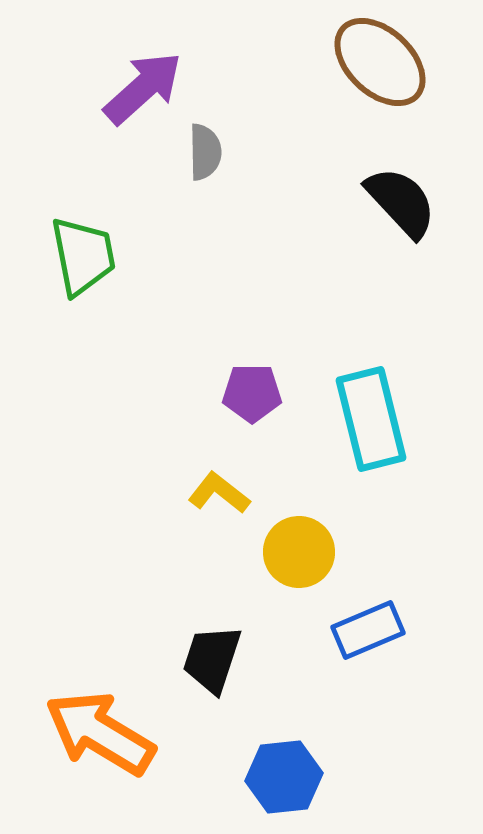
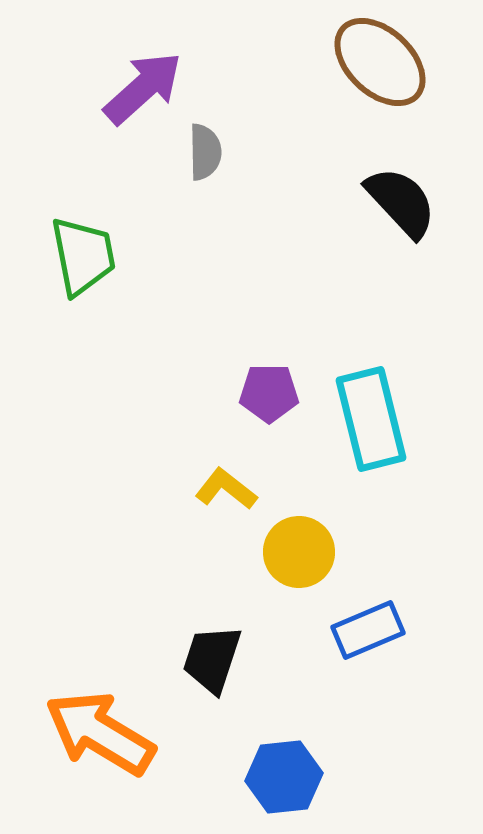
purple pentagon: moved 17 px right
yellow L-shape: moved 7 px right, 4 px up
